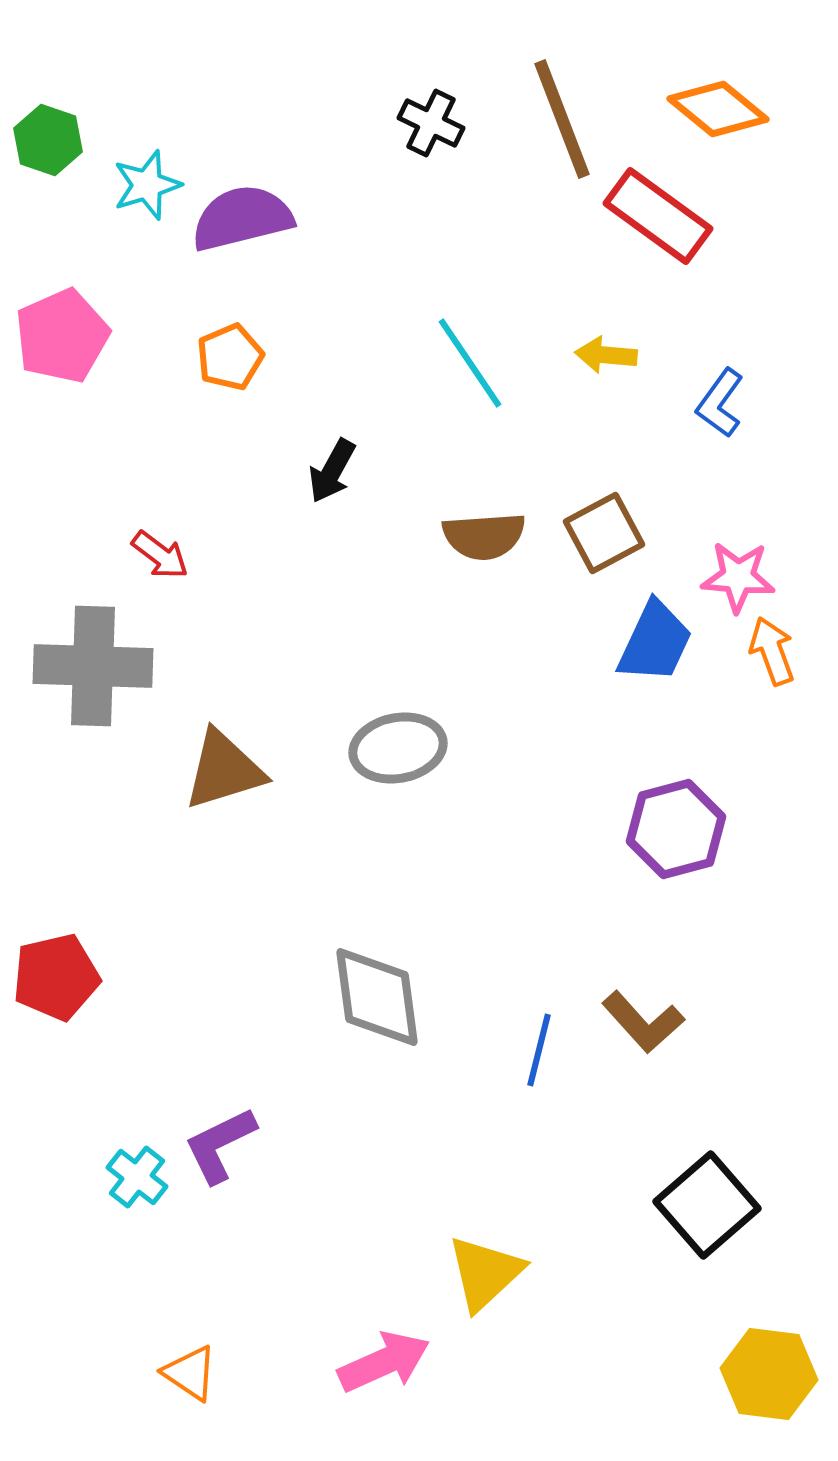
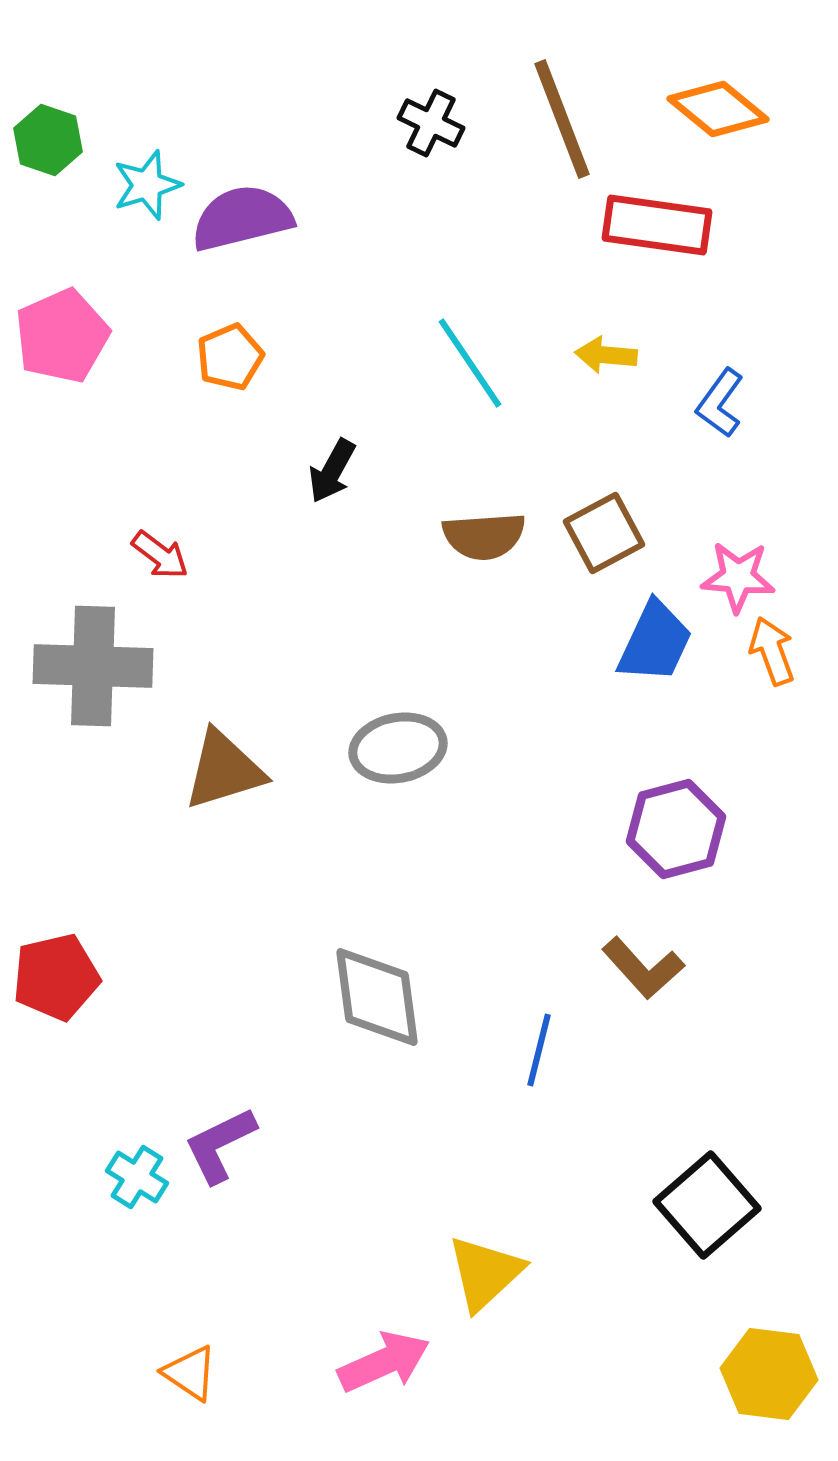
red rectangle: moved 1 px left, 9 px down; rotated 28 degrees counterclockwise
brown L-shape: moved 54 px up
cyan cross: rotated 6 degrees counterclockwise
